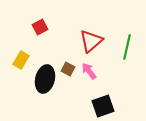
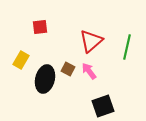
red square: rotated 21 degrees clockwise
